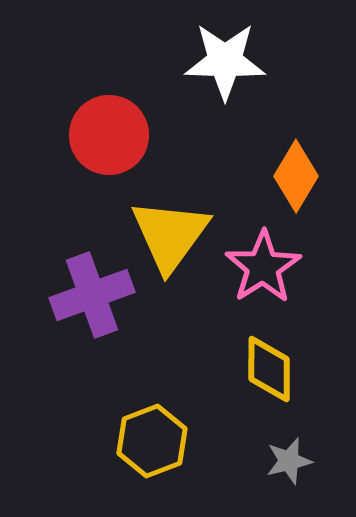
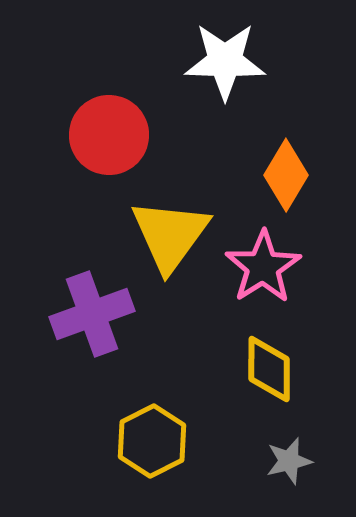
orange diamond: moved 10 px left, 1 px up
purple cross: moved 19 px down
yellow hexagon: rotated 6 degrees counterclockwise
